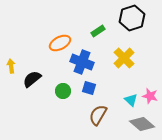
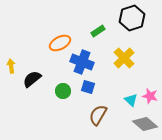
blue square: moved 1 px left, 1 px up
gray diamond: moved 3 px right
